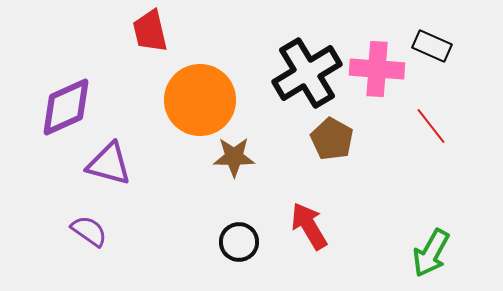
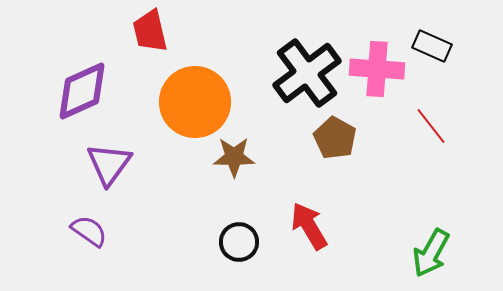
black cross: rotated 6 degrees counterclockwise
orange circle: moved 5 px left, 2 px down
purple diamond: moved 16 px right, 16 px up
brown pentagon: moved 3 px right, 1 px up
purple triangle: rotated 51 degrees clockwise
